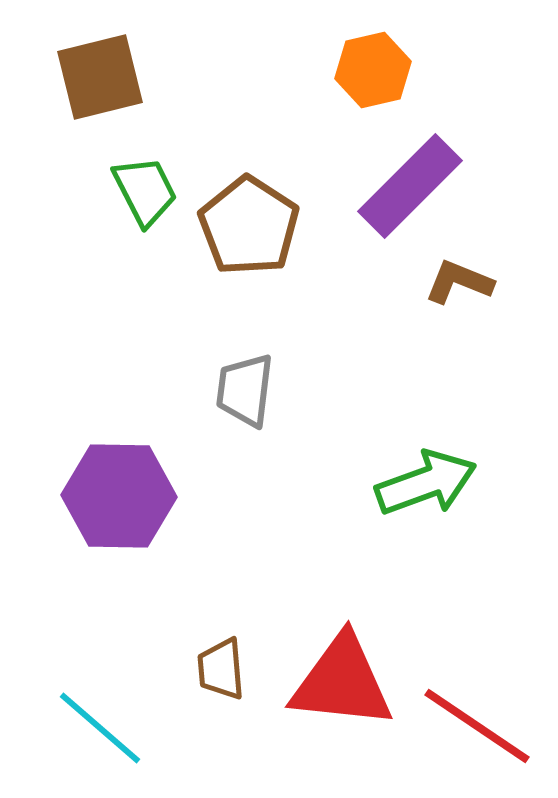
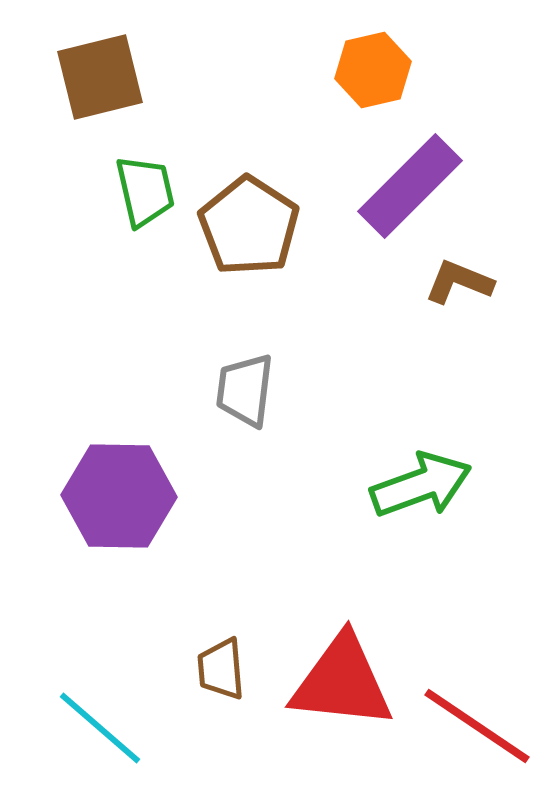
green trapezoid: rotated 14 degrees clockwise
green arrow: moved 5 px left, 2 px down
